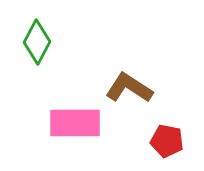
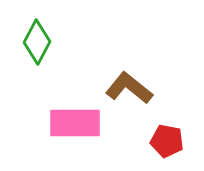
brown L-shape: rotated 6 degrees clockwise
